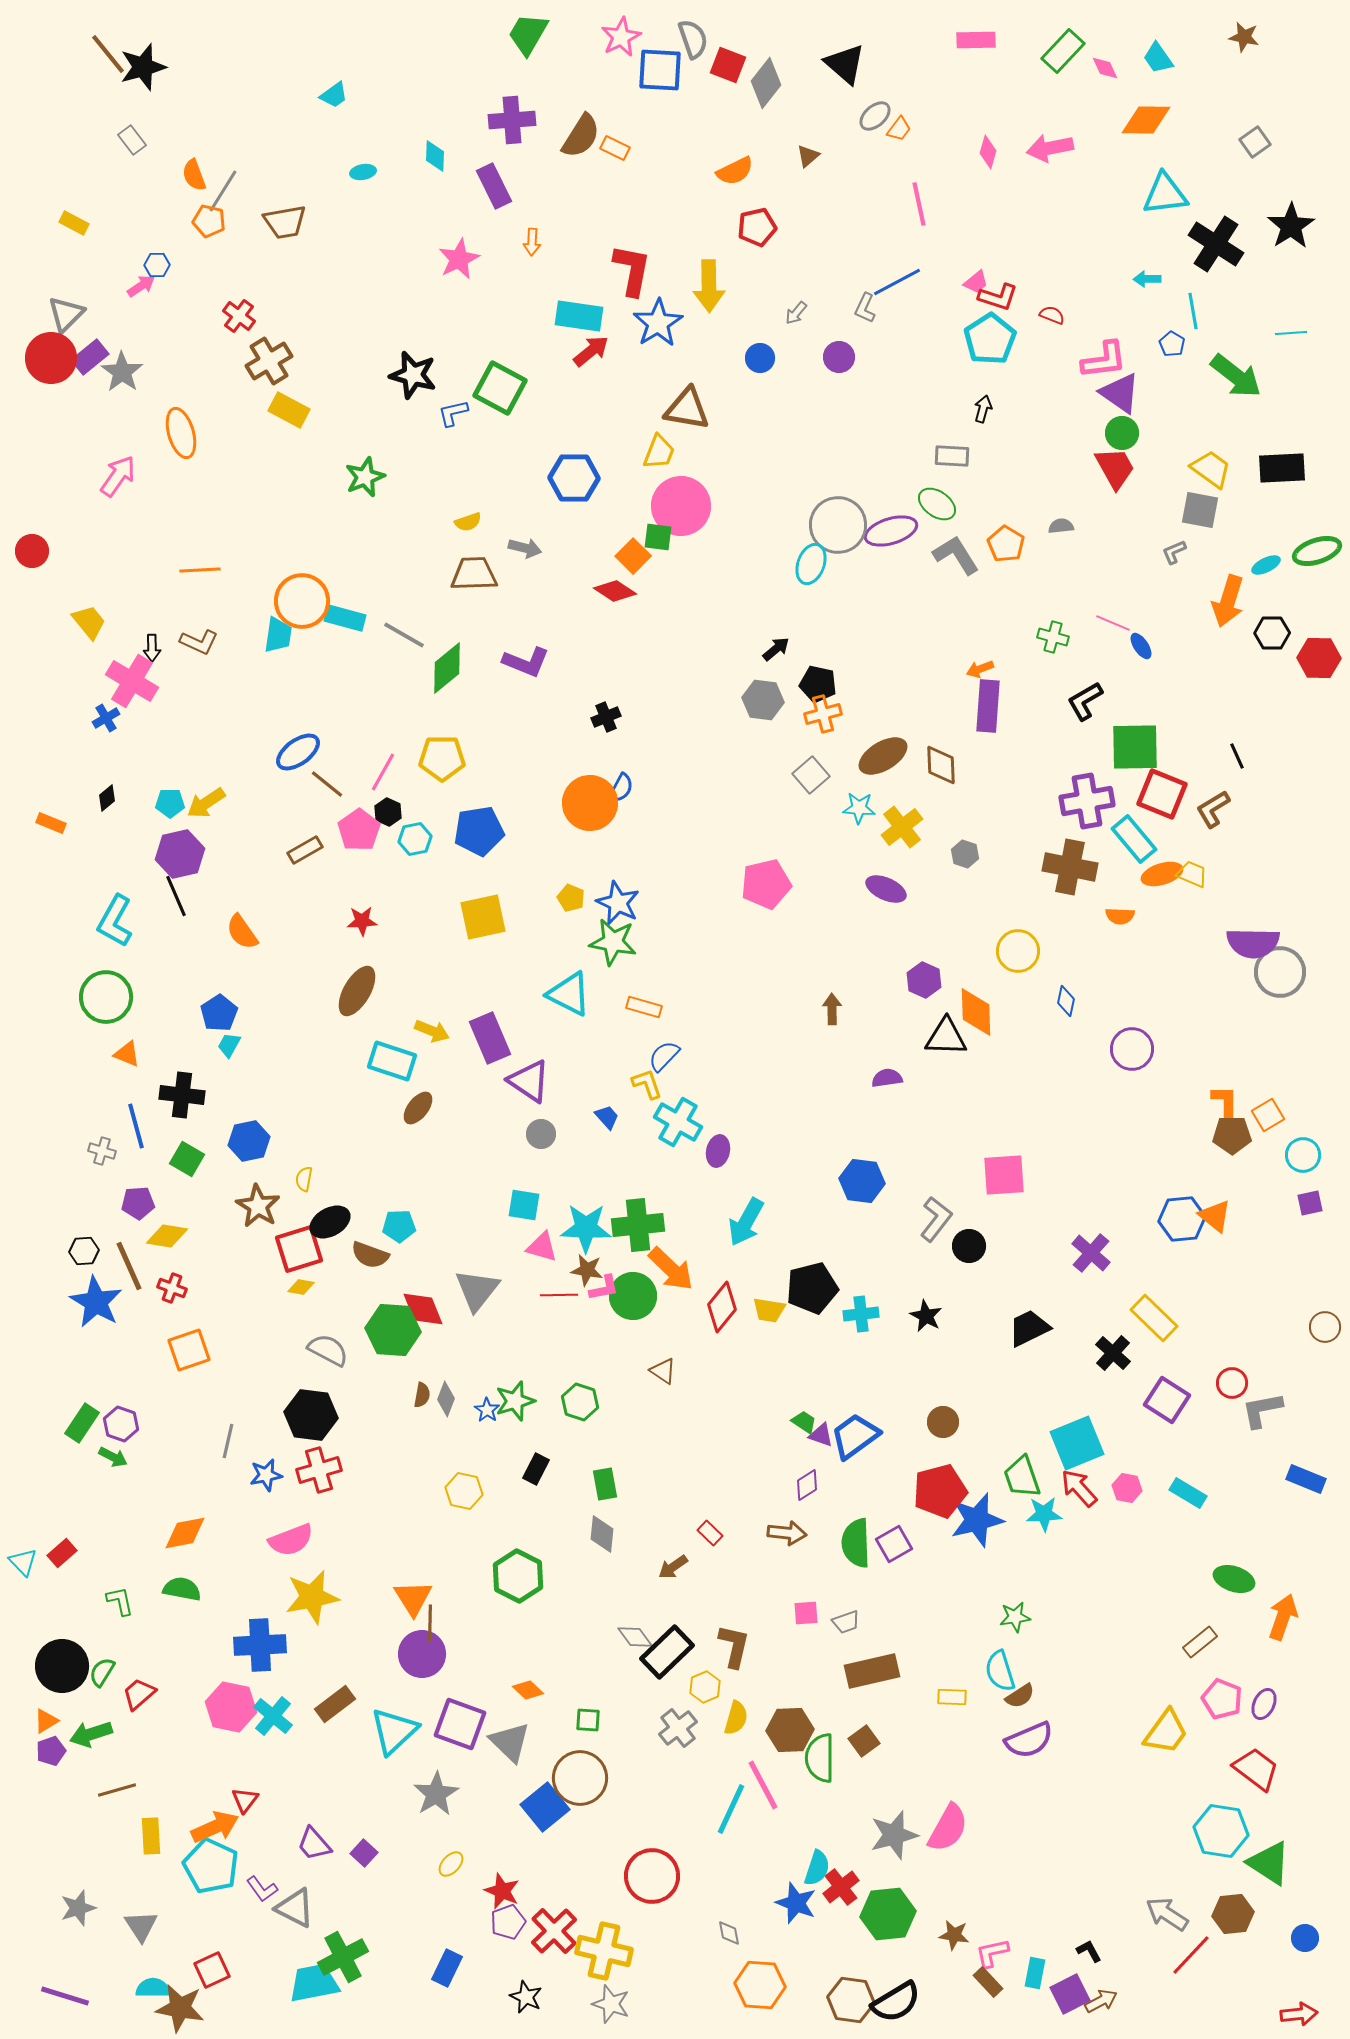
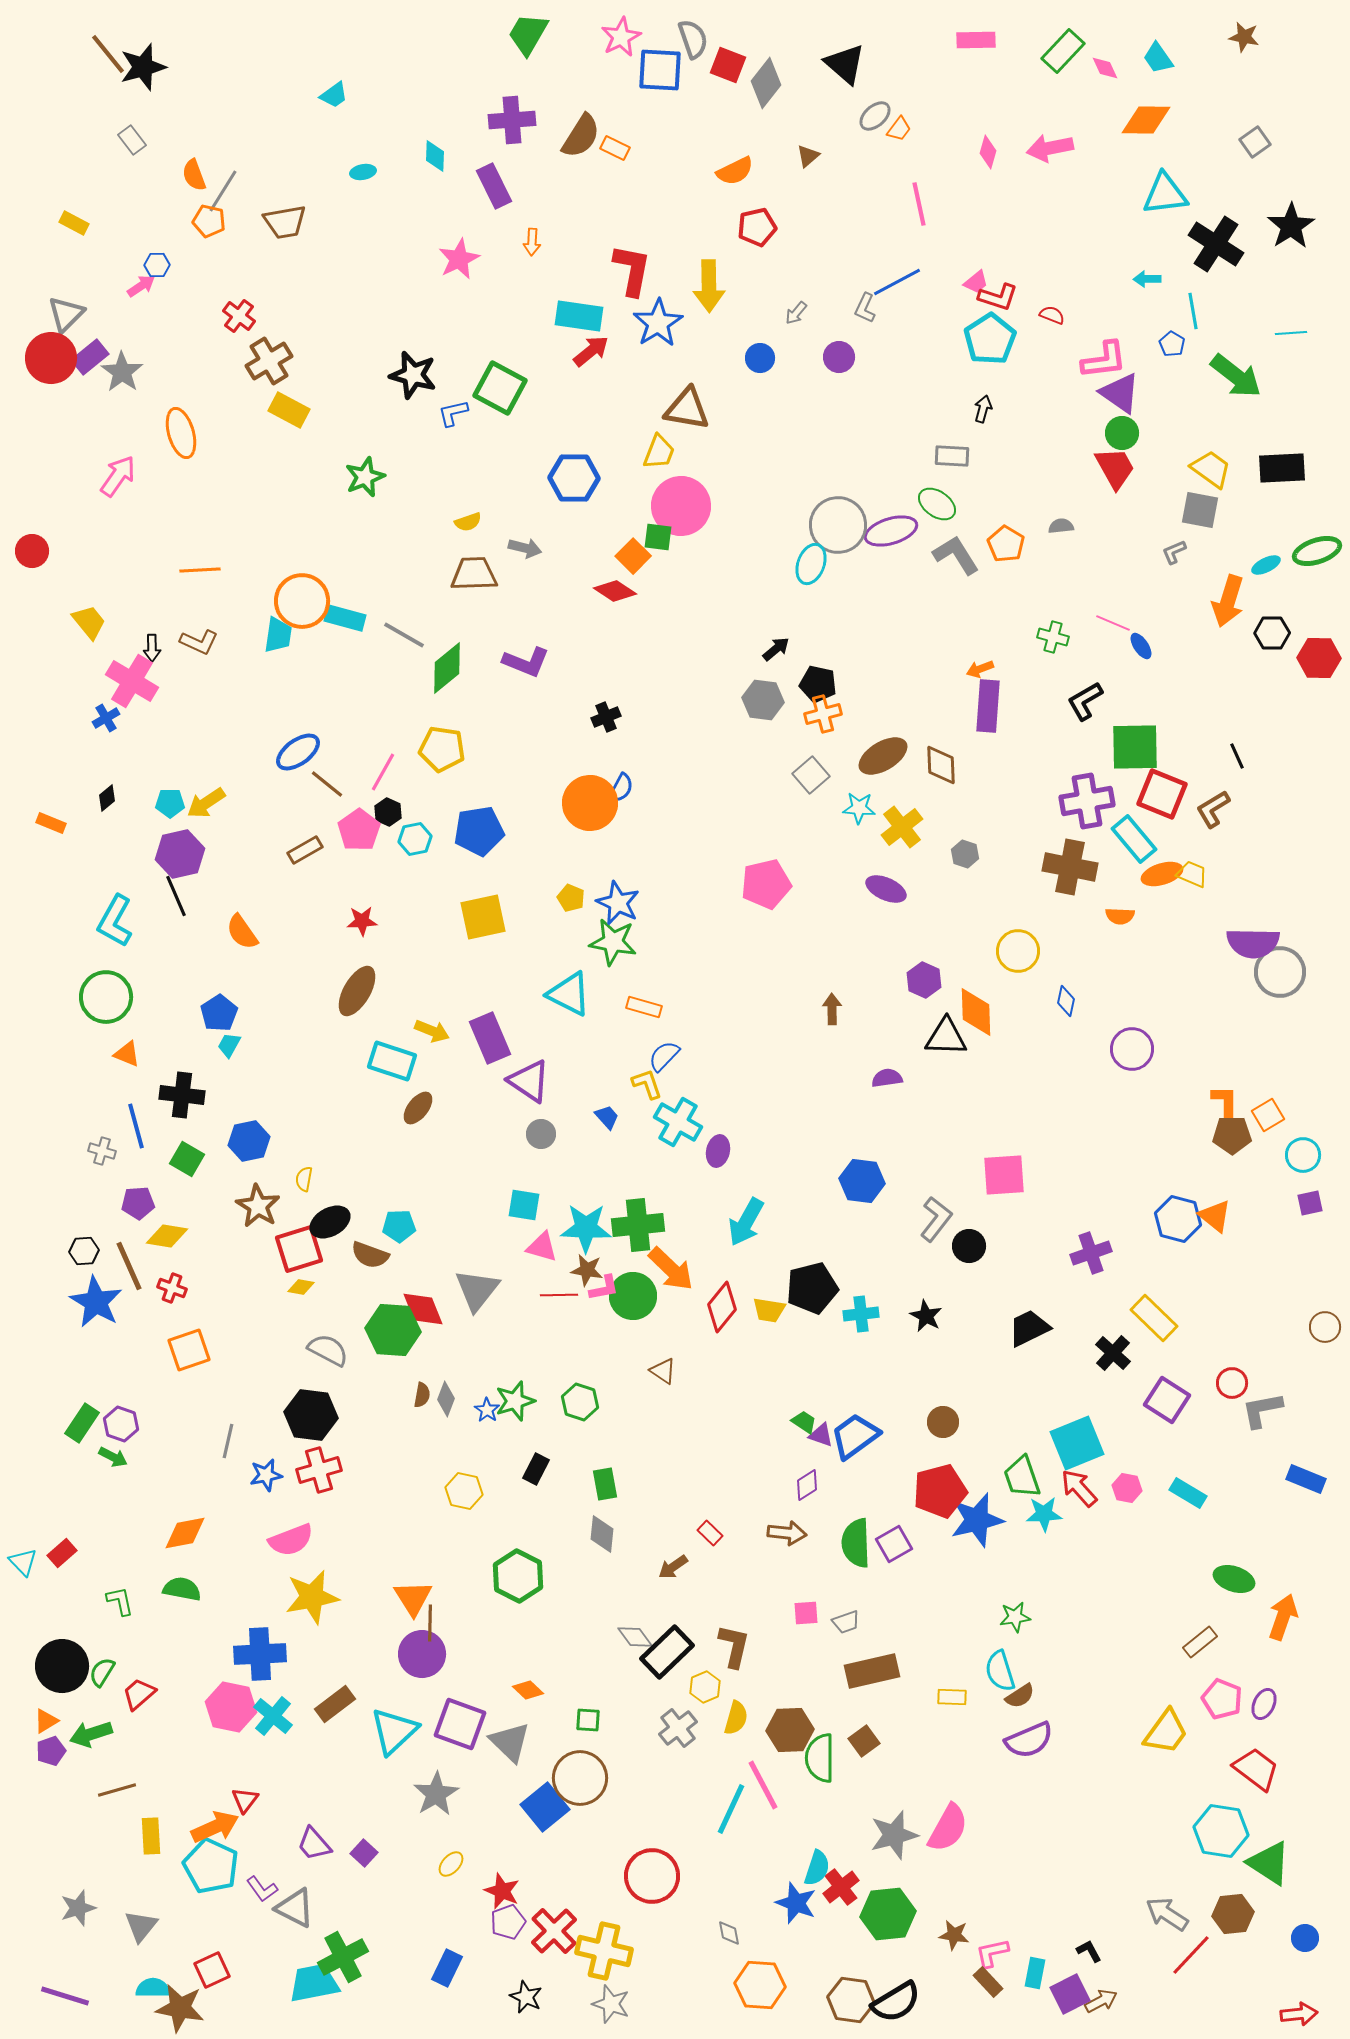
yellow pentagon at (442, 758): moved 9 px up; rotated 9 degrees clockwise
blue hexagon at (1182, 1219): moved 4 px left; rotated 21 degrees clockwise
purple cross at (1091, 1253): rotated 30 degrees clockwise
blue cross at (260, 1645): moved 9 px down
gray triangle at (141, 1926): rotated 12 degrees clockwise
